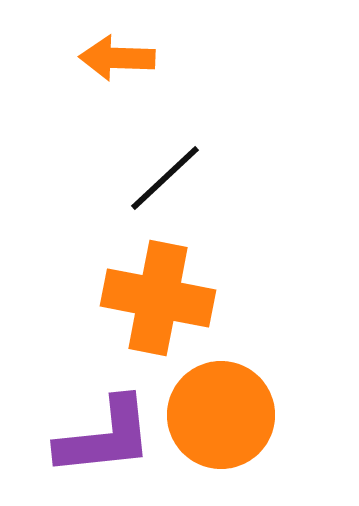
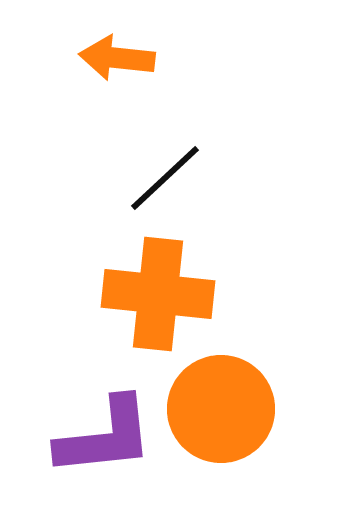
orange arrow: rotated 4 degrees clockwise
orange cross: moved 4 px up; rotated 5 degrees counterclockwise
orange circle: moved 6 px up
